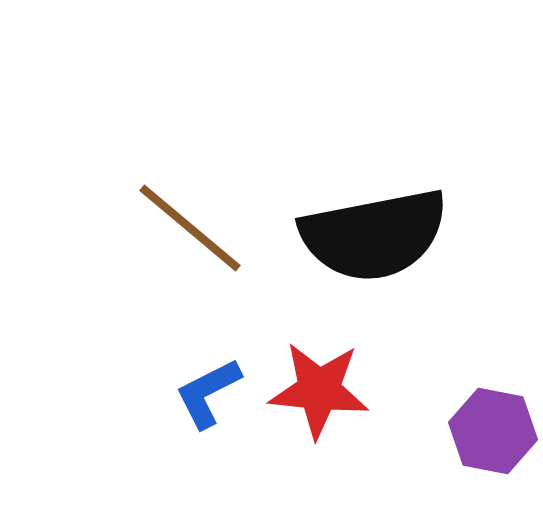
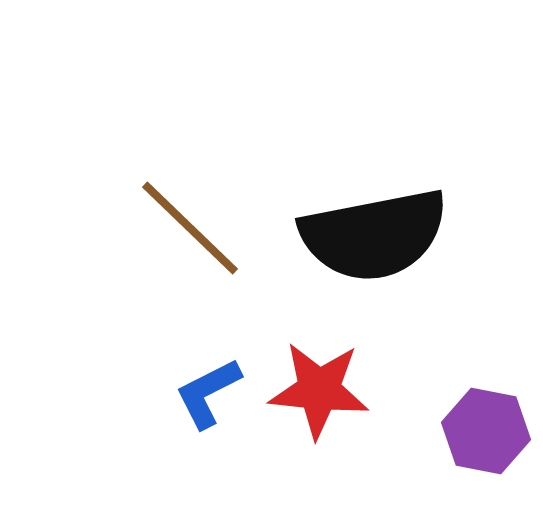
brown line: rotated 4 degrees clockwise
purple hexagon: moved 7 px left
